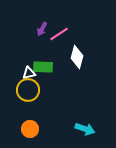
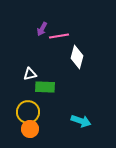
pink line: moved 2 px down; rotated 24 degrees clockwise
green rectangle: moved 2 px right, 20 px down
white triangle: moved 1 px right, 1 px down
yellow circle: moved 22 px down
cyan arrow: moved 4 px left, 8 px up
